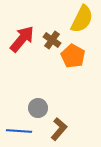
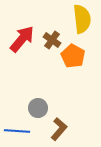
yellow semicircle: rotated 32 degrees counterclockwise
blue line: moved 2 px left
